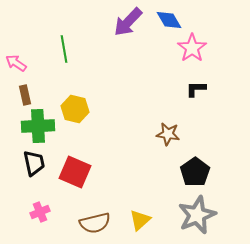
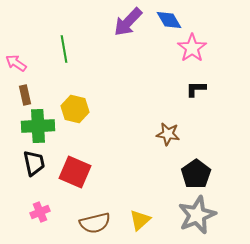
black pentagon: moved 1 px right, 2 px down
